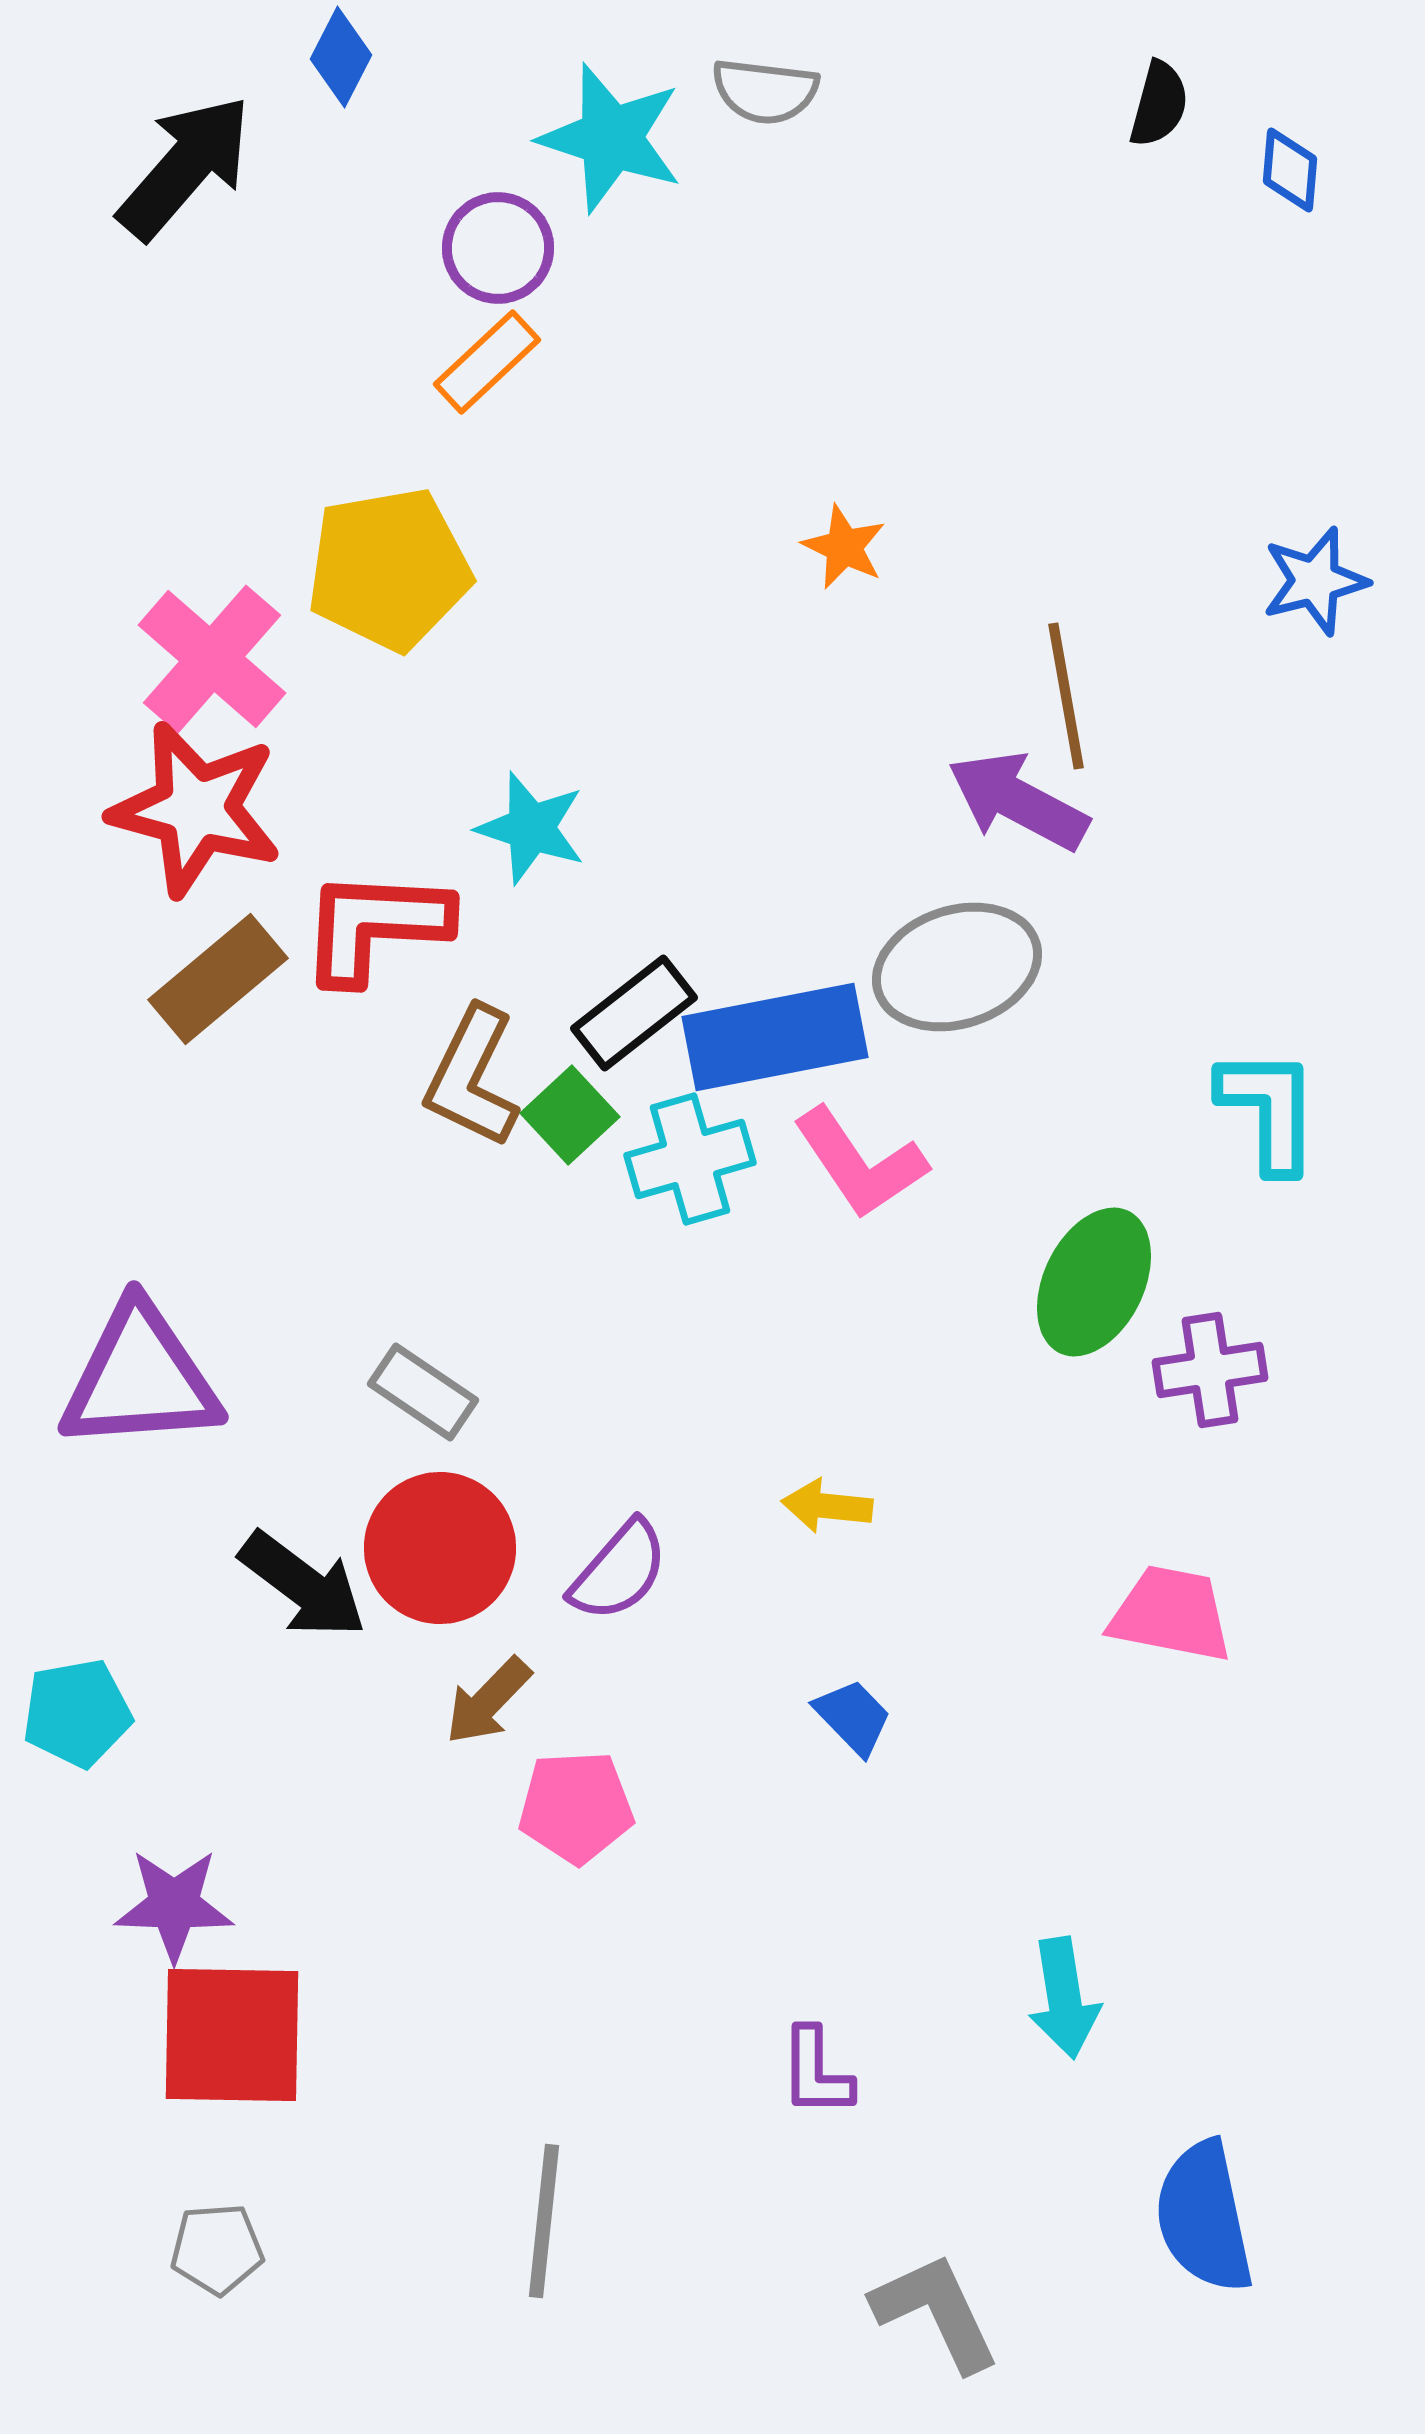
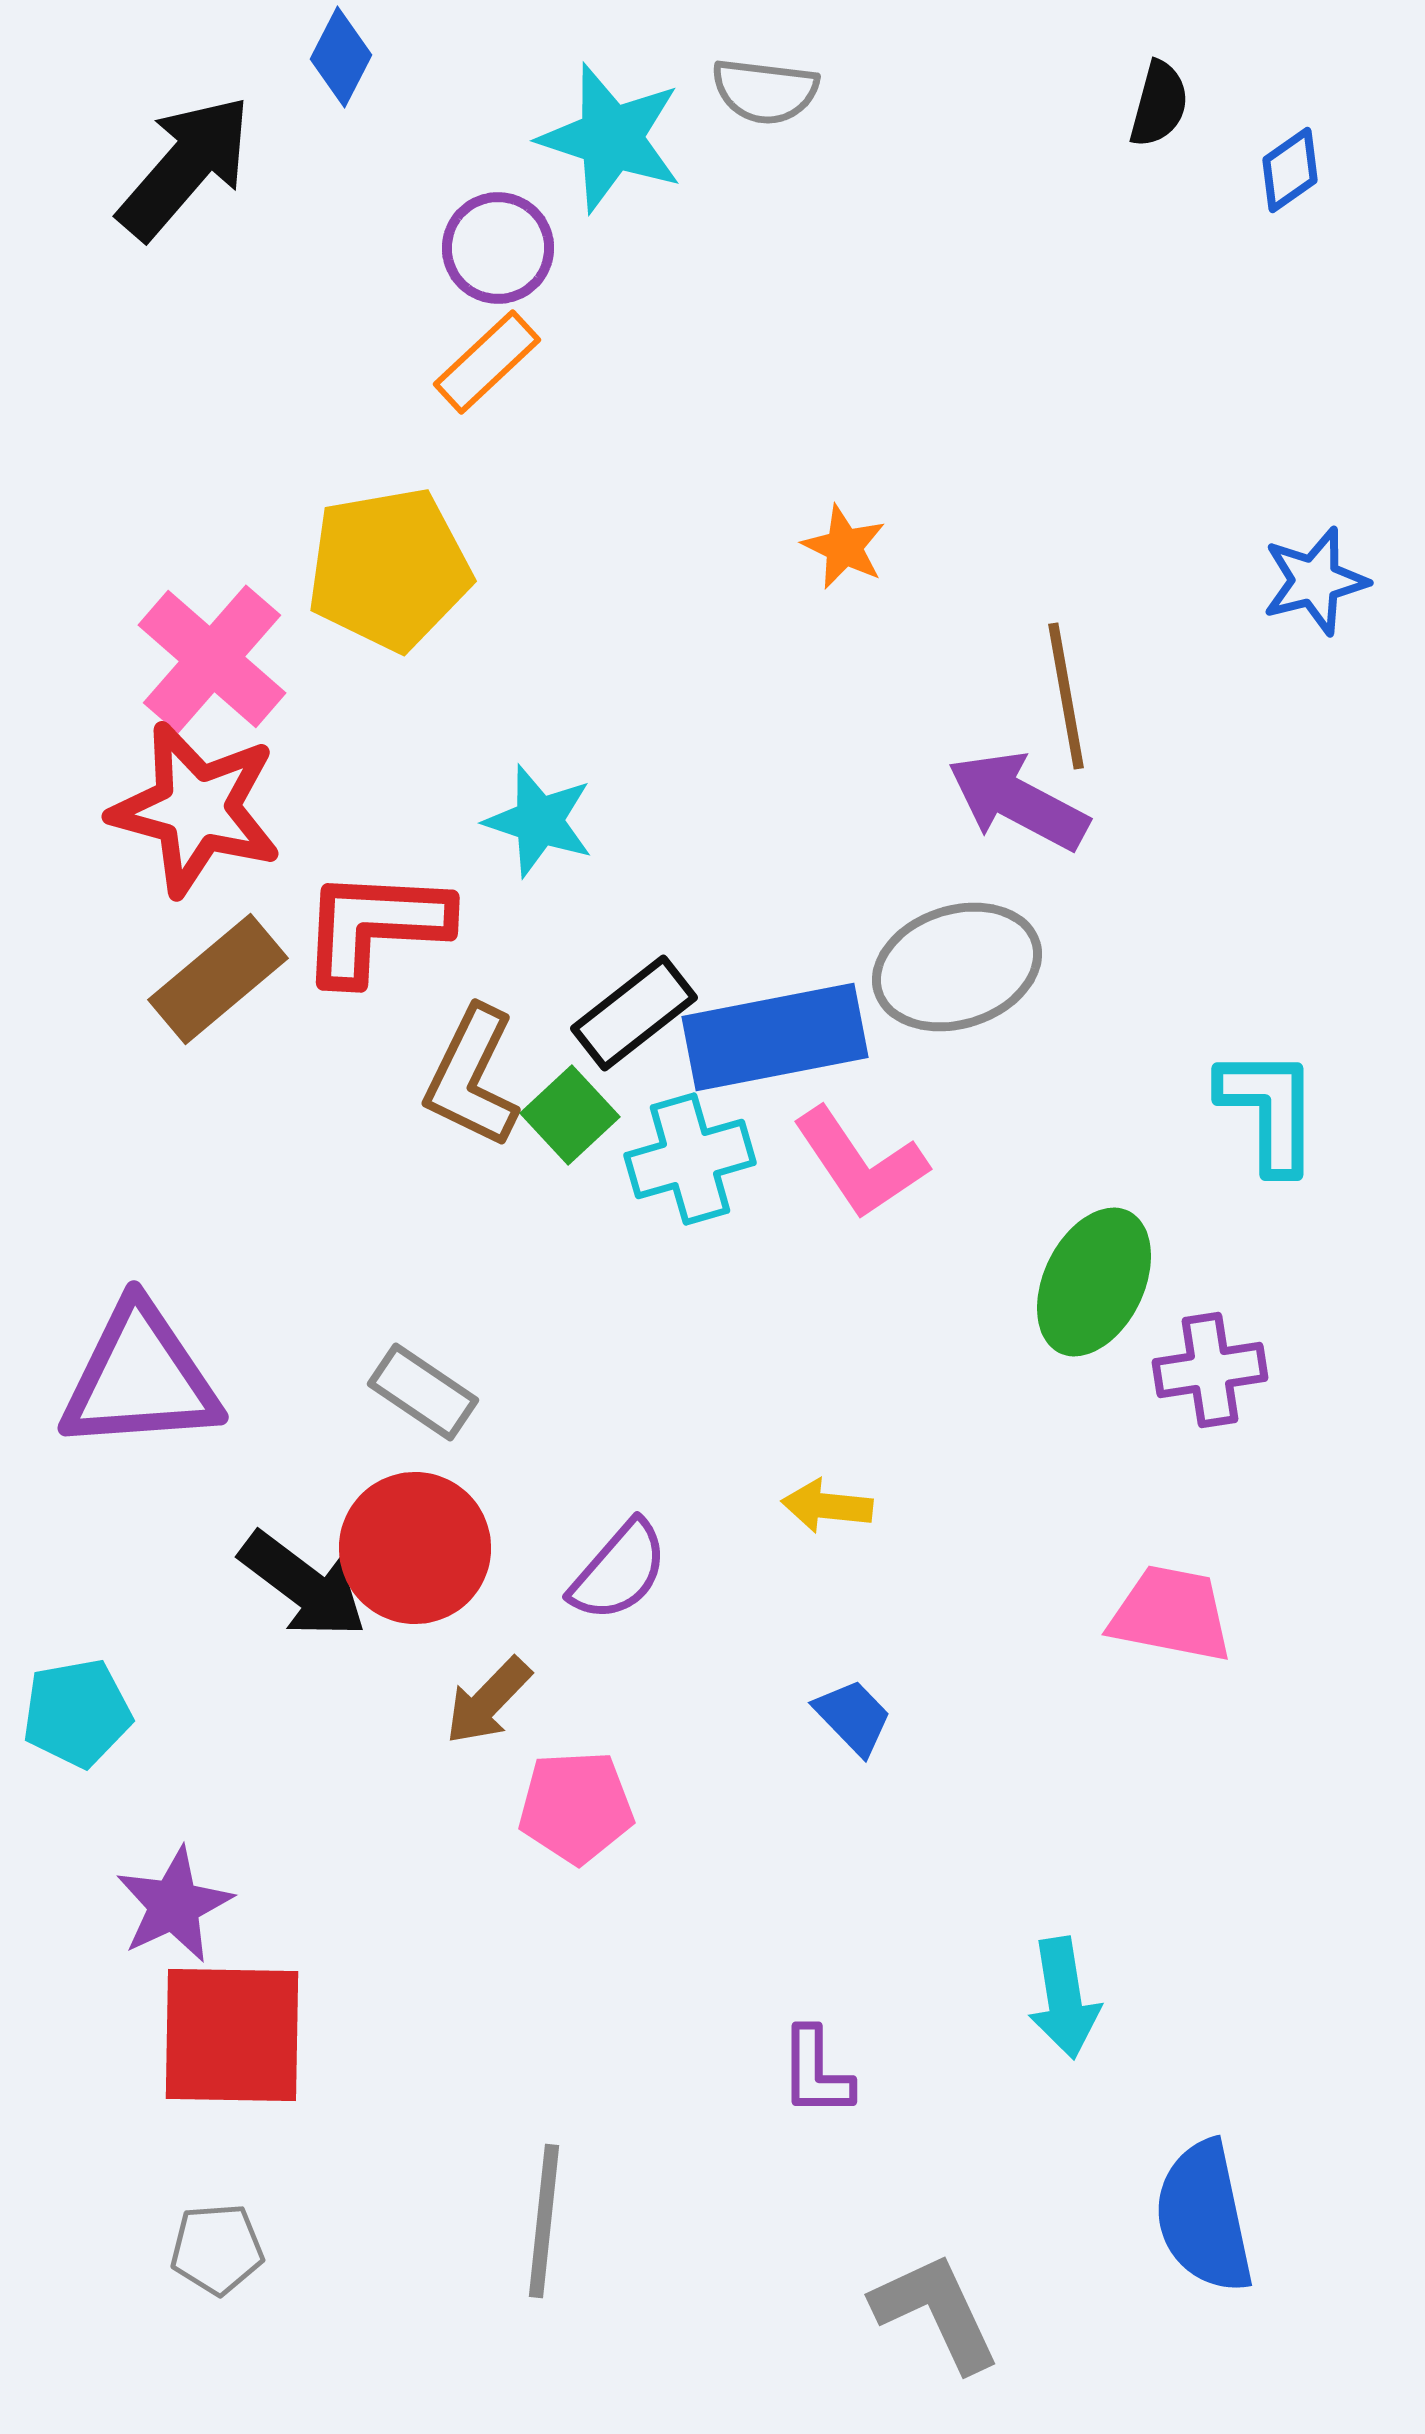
blue diamond at (1290, 170): rotated 50 degrees clockwise
cyan star at (531, 828): moved 8 px right, 7 px up
red circle at (440, 1548): moved 25 px left
purple star at (174, 1905): rotated 27 degrees counterclockwise
